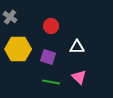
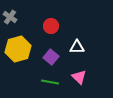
yellow hexagon: rotated 15 degrees counterclockwise
purple square: moved 3 px right; rotated 21 degrees clockwise
green line: moved 1 px left
